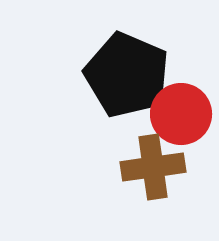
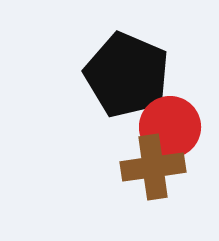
red circle: moved 11 px left, 13 px down
